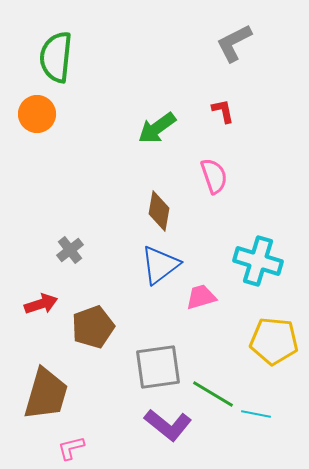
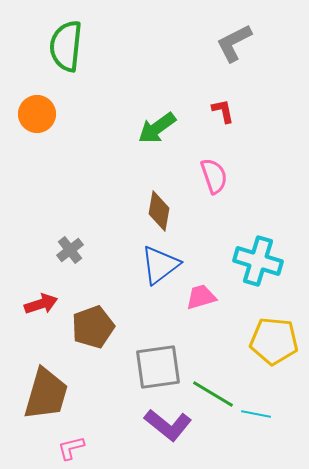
green semicircle: moved 10 px right, 11 px up
